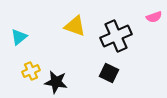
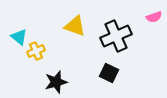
cyan triangle: rotated 42 degrees counterclockwise
yellow cross: moved 5 px right, 20 px up
black star: rotated 25 degrees counterclockwise
